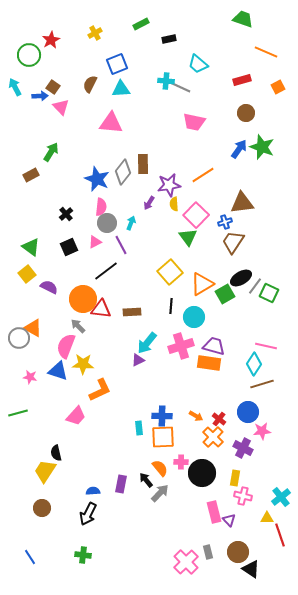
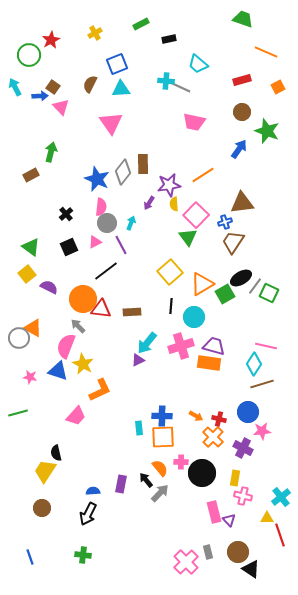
brown circle at (246, 113): moved 4 px left, 1 px up
pink triangle at (111, 123): rotated 50 degrees clockwise
green star at (262, 147): moved 5 px right, 16 px up
green arrow at (51, 152): rotated 18 degrees counterclockwise
yellow star at (83, 364): rotated 25 degrees clockwise
red cross at (219, 419): rotated 24 degrees counterclockwise
blue line at (30, 557): rotated 14 degrees clockwise
